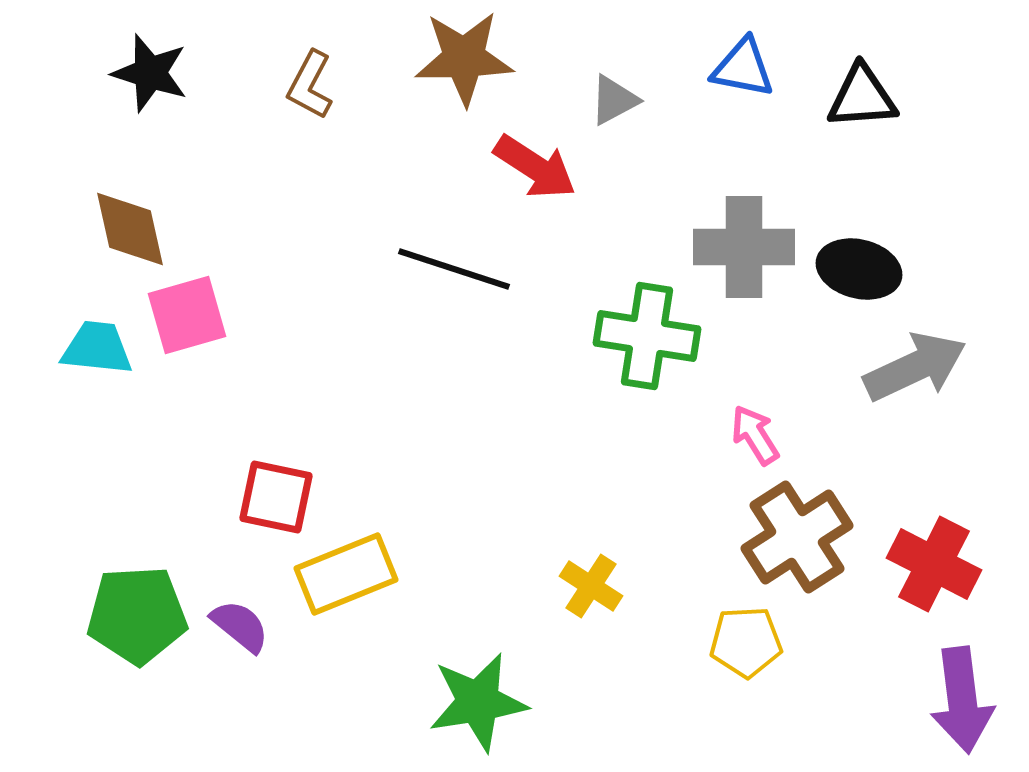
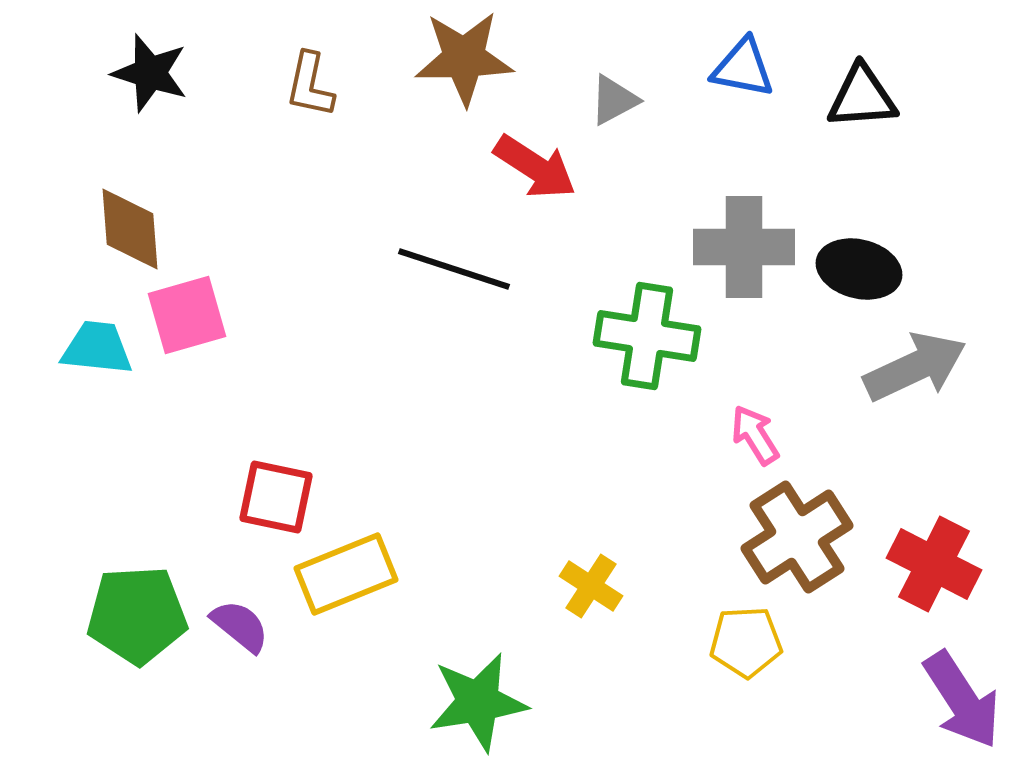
brown L-shape: rotated 16 degrees counterclockwise
brown diamond: rotated 8 degrees clockwise
purple arrow: rotated 26 degrees counterclockwise
